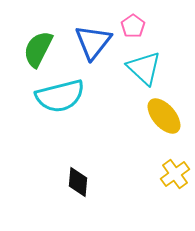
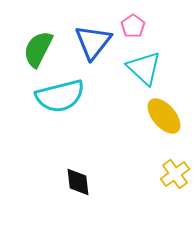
black diamond: rotated 12 degrees counterclockwise
